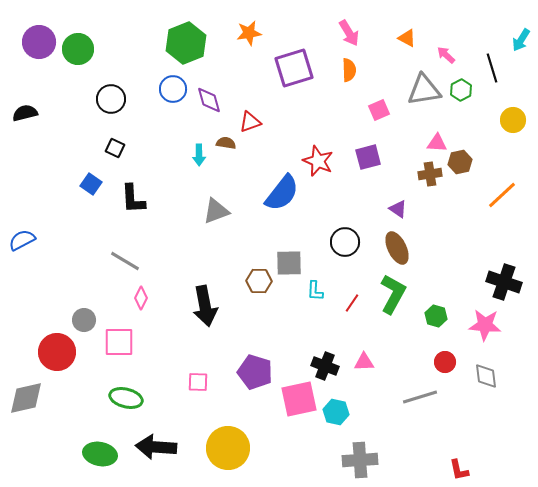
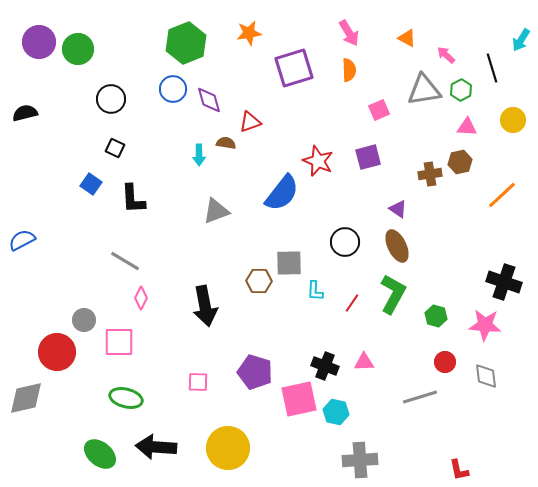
pink triangle at (437, 143): moved 30 px right, 16 px up
brown ellipse at (397, 248): moved 2 px up
green ellipse at (100, 454): rotated 28 degrees clockwise
